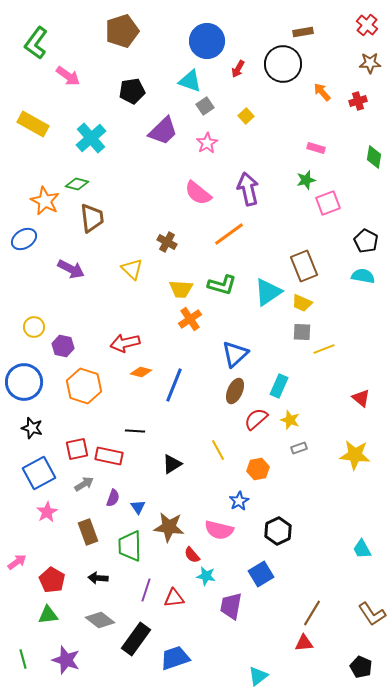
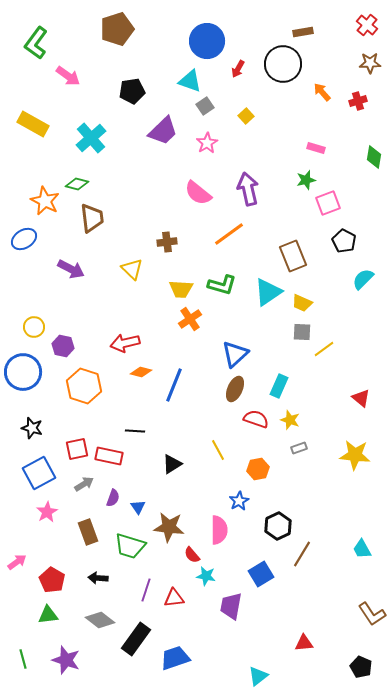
brown pentagon at (122, 31): moved 5 px left, 2 px up
black pentagon at (366, 241): moved 22 px left
brown cross at (167, 242): rotated 36 degrees counterclockwise
brown rectangle at (304, 266): moved 11 px left, 10 px up
cyan semicircle at (363, 276): moved 3 px down; rotated 55 degrees counterclockwise
yellow line at (324, 349): rotated 15 degrees counterclockwise
blue circle at (24, 382): moved 1 px left, 10 px up
brown ellipse at (235, 391): moved 2 px up
red semicircle at (256, 419): rotated 60 degrees clockwise
pink semicircle at (219, 530): rotated 104 degrees counterclockwise
black hexagon at (278, 531): moved 5 px up
green trapezoid at (130, 546): rotated 72 degrees counterclockwise
brown line at (312, 613): moved 10 px left, 59 px up
